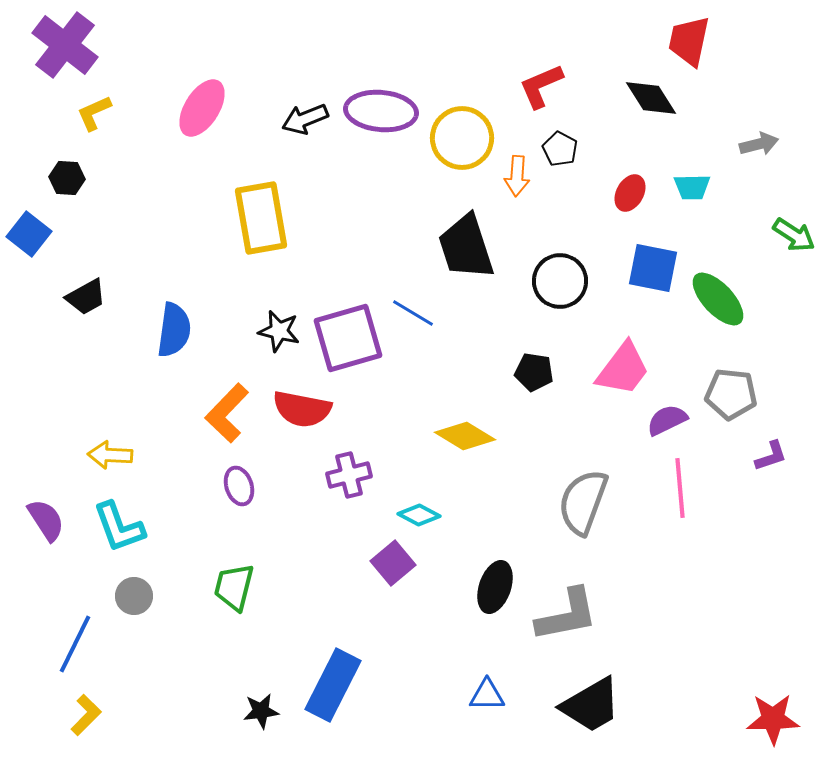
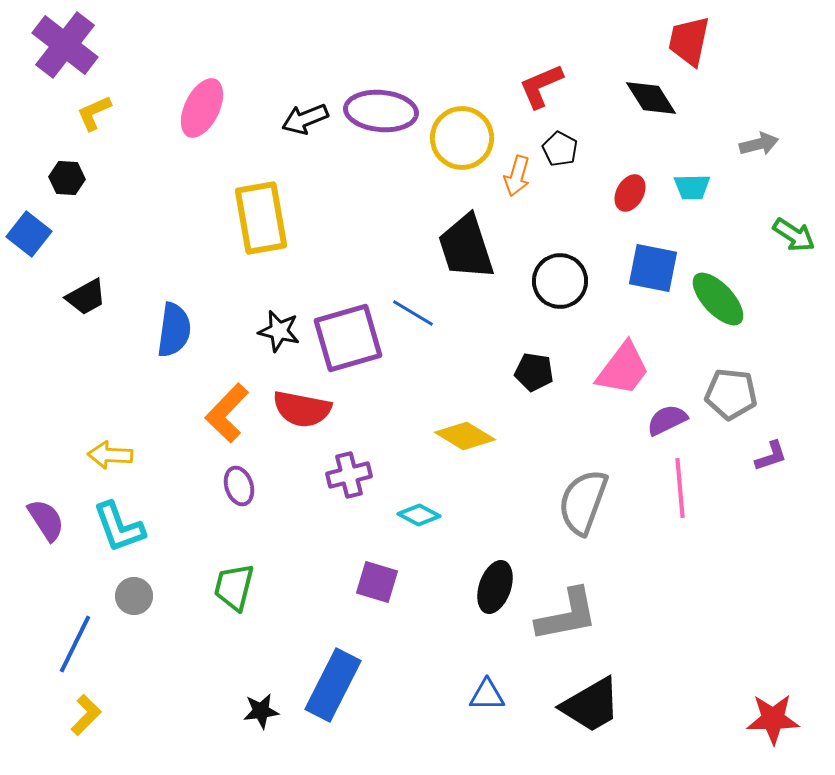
pink ellipse at (202, 108): rotated 6 degrees counterclockwise
orange arrow at (517, 176): rotated 12 degrees clockwise
purple square at (393, 563): moved 16 px left, 19 px down; rotated 33 degrees counterclockwise
